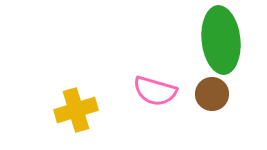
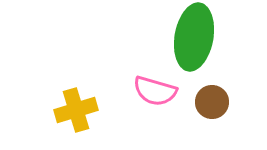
green ellipse: moved 27 px left, 3 px up; rotated 16 degrees clockwise
brown circle: moved 8 px down
